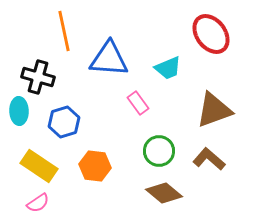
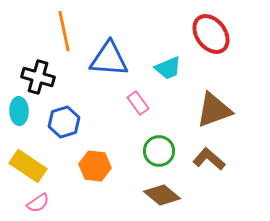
yellow rectangle: moved 11 px left
brown diamond: moved 2 px left, 2 px down
